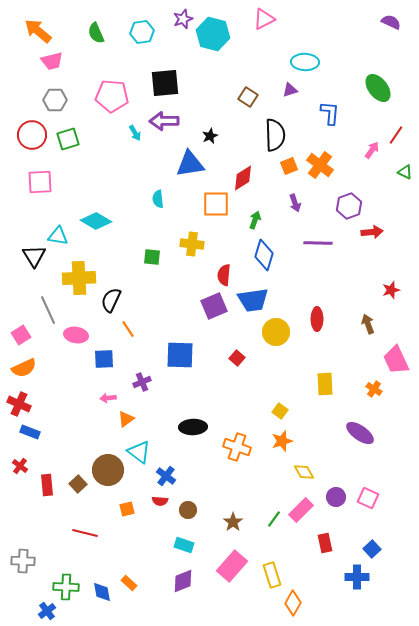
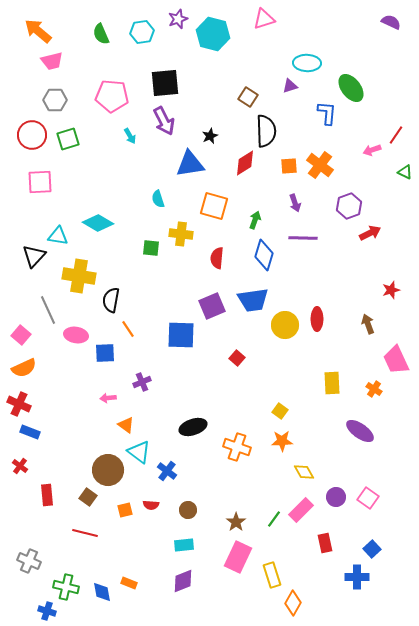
purple star at (183, 19): moved 5 px left
pink triangle at (264, 19): rotated 10 degrees clockwise
green semicircle at (96, 33): moved 5 px right, 1 px down
cyan ellipse at (305, 62): moved 2 px right, 1 px down
green ellipse at (378, 88): moved 27 px left
purple triangle at (290, 90): moved 4 px up
blue L-shape at (330, 113): moved 3 px left
purple arrow at (164, 121): rotated 116 degrees counterclockwise
cyan arrow at (135, 133): moved 5 px left, 3 px down
black semicircle at (275, 135): moved 9 px left, 4 px up
pink arrow at (372, 150): rotated 144 degrees counterclockwise
orange square at (289, 166): rotated 18 degrees clockwise
red diamond at (243, 178): moved 2 px right, 15 px up
cyan semicircle at (158, 199): rotated 12 degrees counterclockwise
orange square at (216, 204): moved 2 px left, 2 px down; rotated 16 degrees clockwise
cyan diamond at (96, 221): moved 2 px right, 2 px down
red arrow at (372, 232): moved 2 px left, 1 px down; rotated 20 degrees counterclockwise
purple line at (318, 243): moved 15 px left, 5 px up
yellow cross at (192, 244): moved 11 px left, 10 px up
black triangle at (34, 256): rotated 15 degrees clockwise
green square at (152, 257): moved 1 px left, 9 px up
red semicircle at (224, 275): moved 7 px left, 17 px up
yellow cross at (79, 278): moved 2 px up; rotated 12 degrees clockwise
black semicircle at (111, 300): rotated 15 degrees counterclockwise
purple square at (214, 306): moved 2 px left
yellow circle at (276, 332): moved 9 px right, 7 px up
pink square at (21, 335): rotated 18 degrees counterclockwise
blue square at (180, 355): moved 1 px right, 20 px up
blue square at (104, 359): moved 1 px right, 6 px up
yellow rectangle at (325, 384): moved 7 px right, 1 px up
orange triangle at (126, 419): moved 6 px down; rotated 48 degrees counterclockwise
black ellipse at (193, 427): rotated 16 degrees counterclockwise
purple ellipse at (360, 433): moved 2 px up
orange star at (282, 441): rotated 15 degrees clockwise
blue cross at (166, 476): moved 1 px right, 5 px up
brown square at (78, 484): moved 10 px right, 13 px down; rotated 12 degrees counterclockwise
red rectangle at (47, 485): moved 10 px down
pink square at (368, 498): rotated 10 degrees clockwise
red semicircle at (160, 501): moved 9 px left, 4 px down
orange square at (127, 509): moved 2 px left, 1 px down
brown star at (233, 522): moved 3 px right
cyan rectangle at (184, 545): rotated 24 degrees counterclockwise
gray cross at (23, 561): moved 6 px right; rotated 20 degrees clockwise
pink rectangle at (232, 566): moved 6 px right, 9 px up; rotated 16 degrees counterclockwise
orange rectangle at (129, 583): rotated 21 degrees counterclockwise
green cross at (66, 587): rotated 10 degrees clockwise
blue cross at (47, 611): rotated 36 degrees counterclockwise
